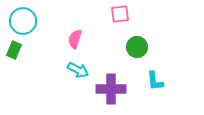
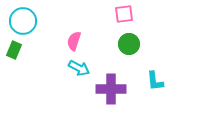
pink square: moved 4 px right
pink semicircle: moved 1 px left, 2 px down
green circle: moved 8 px left, 3 px up
cyan arrow: moved 1 px right, 2 px up
